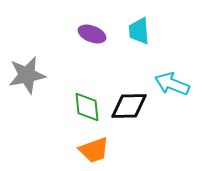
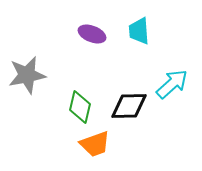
cyan arrow: rotated 116 degrees clockwise
green diamond: moved 7 px left; rotated 20 degrees clockwise
orange trapezoid: moved 1 px right, 6 px up
